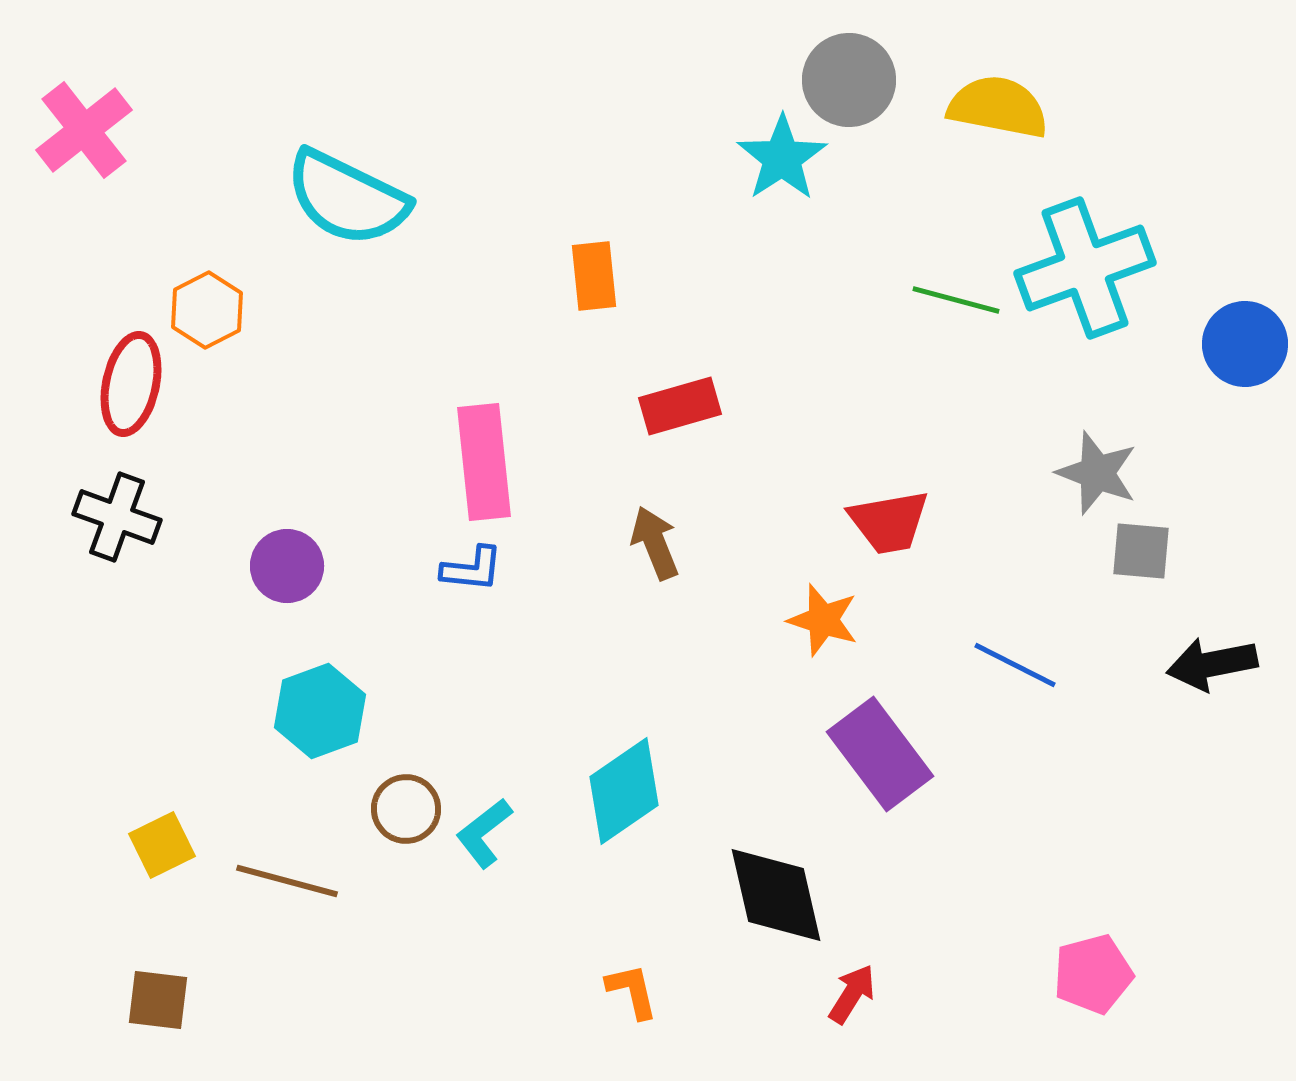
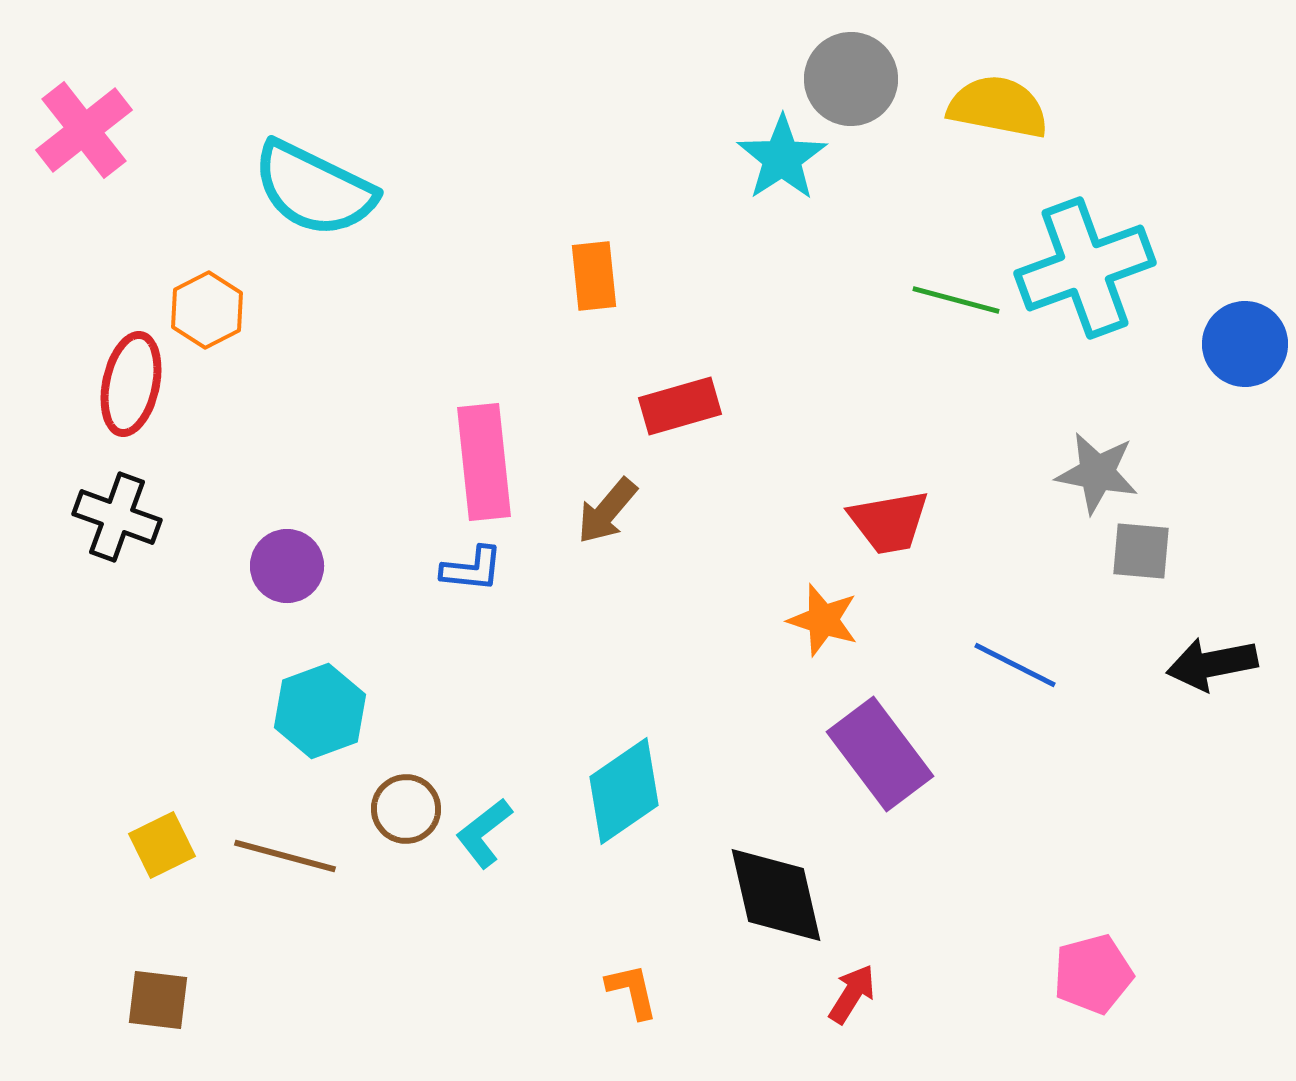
gray circle: moved 2 px right, 1 px up
cyan semicircle: moved 33 px left, 9 px up
gray star: rotated 10 degrees counterclockwise
brown arrow: moved 48 px left, 32 px up; rotated 118 degrees counterclockwise
brown line: moved 2 px left, 25 px up
